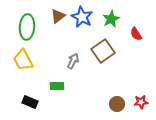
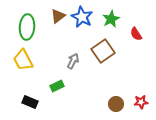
green rectangle: rotated 24 degrees counterclockwise
brown circle: moved 1 px left
